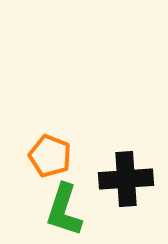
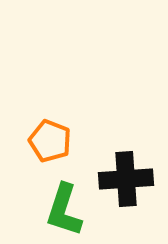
orange pentagon: moved 15 px up
